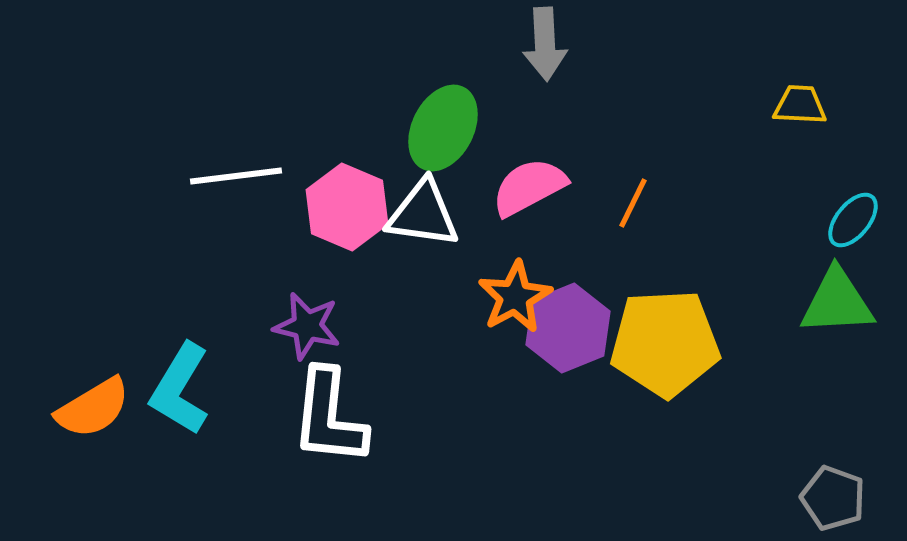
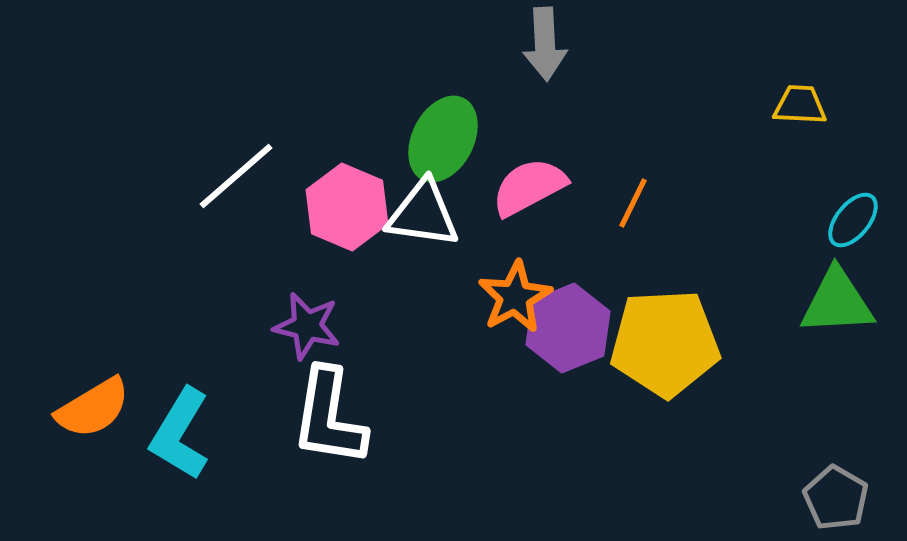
green ellipse: moved 11 px down
white line: rotated 34 degrees counterclockwise
cyan L-shape: moved 45 px down
white L-shape: rotated 3 degrees clockwise
gray pentagon: moved 3 px right; rotated 10 degrees clockwise
